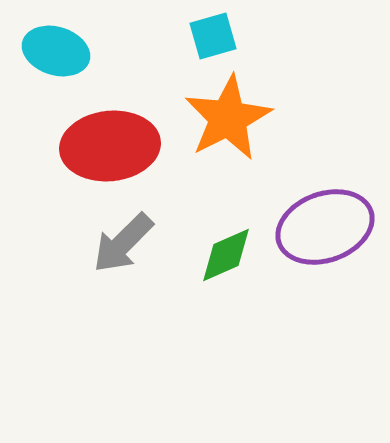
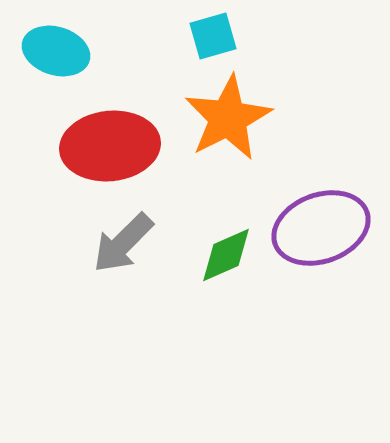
purple ellipse: moved 4 px left, 1 px down
